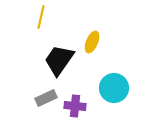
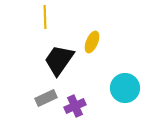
yellow line: moved 4 px right; rotated 15 degrees counterclockwise
cyan circle: moved 11 px right
purple cross: rotated 30 degrees counterclockwise
